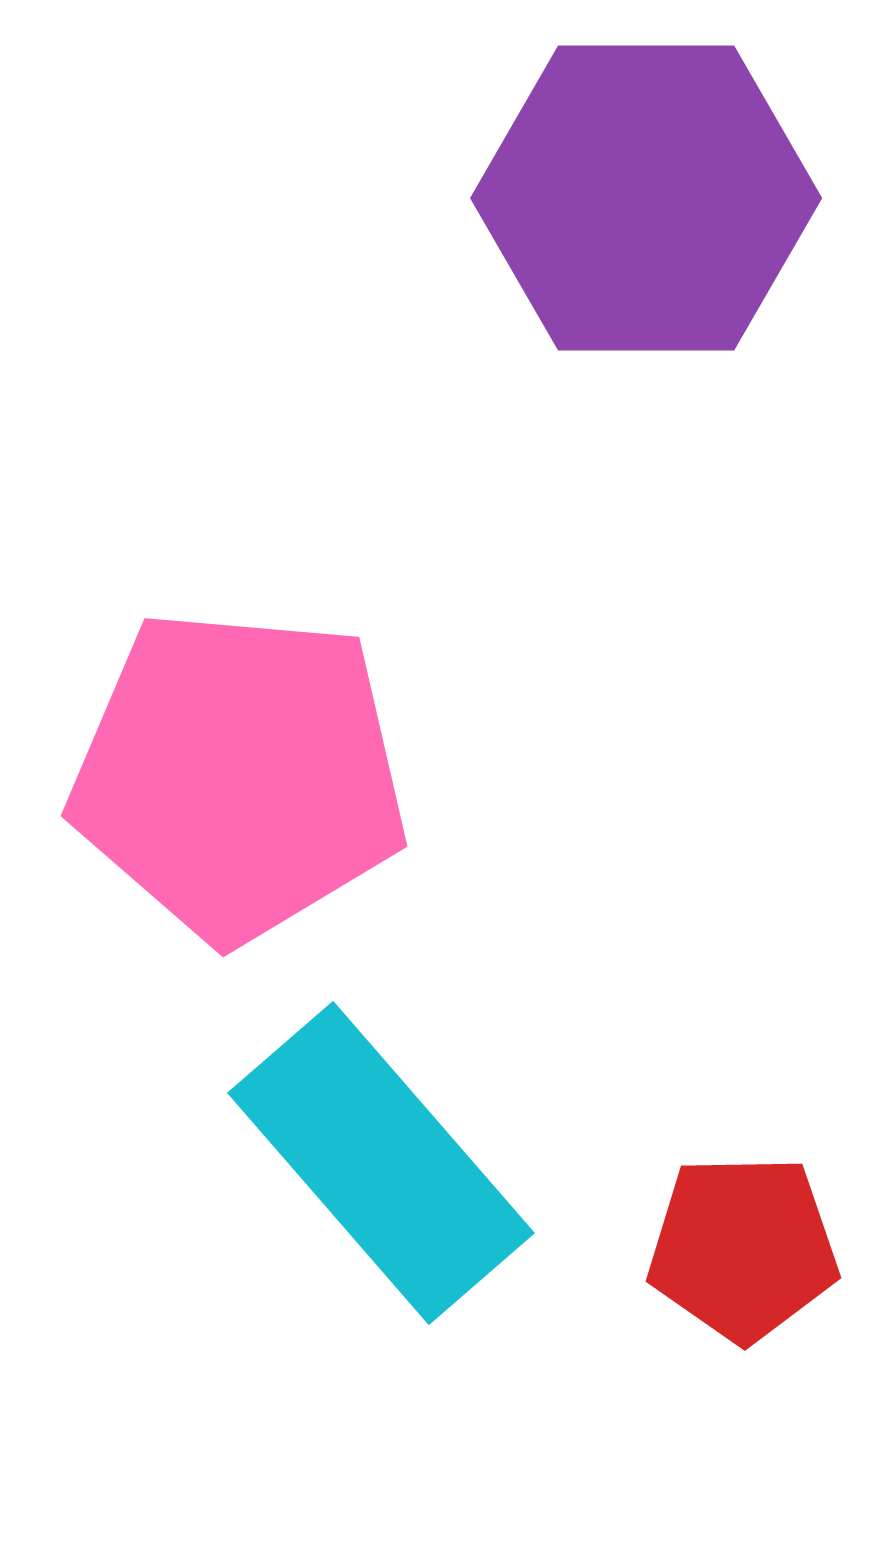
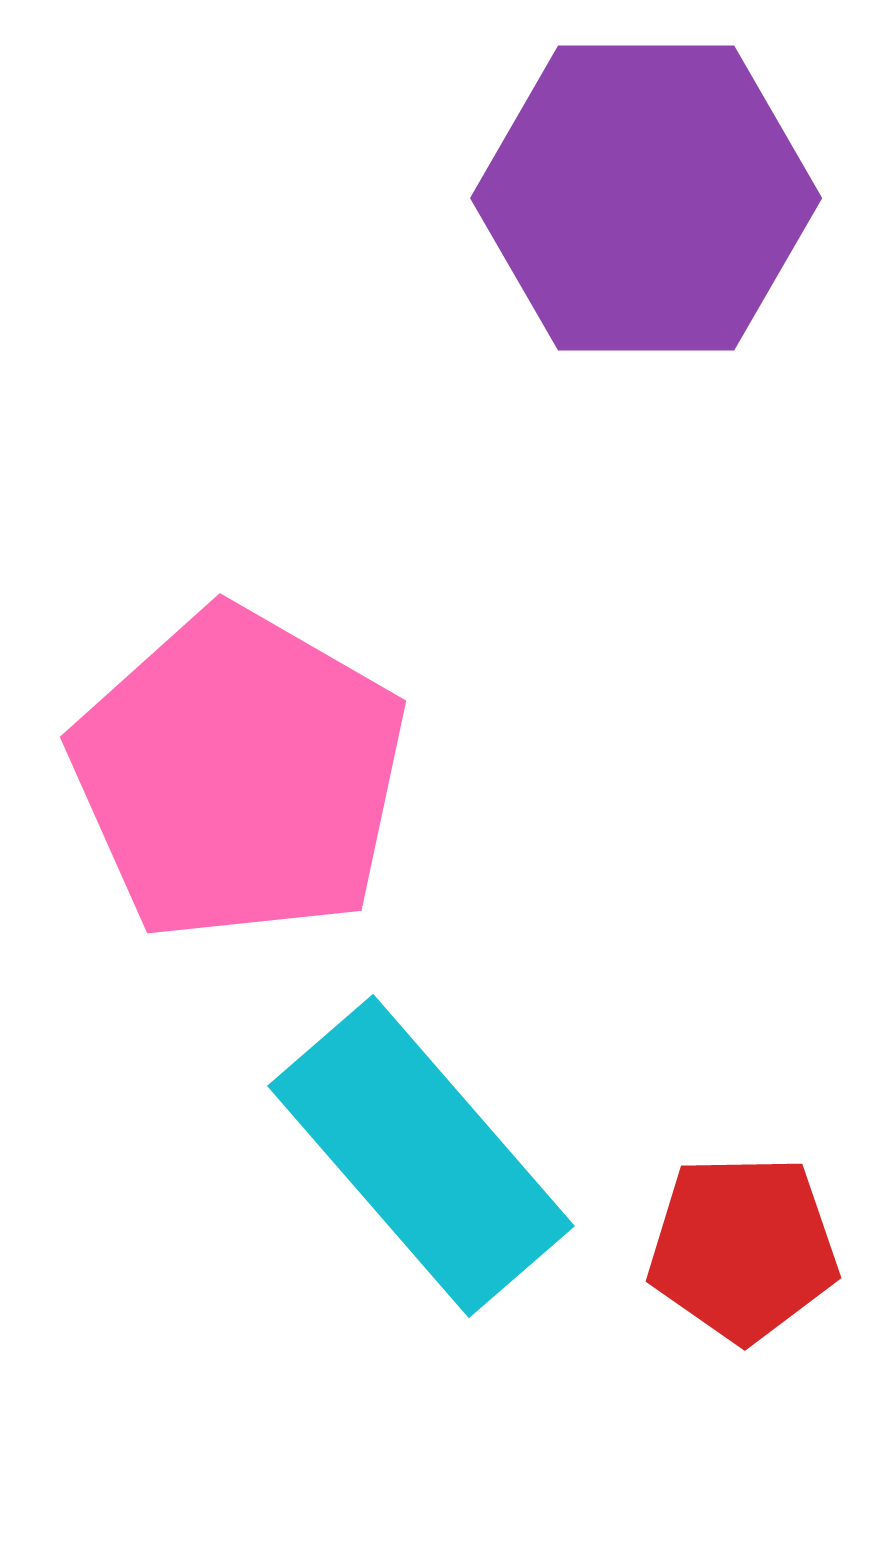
pink pentagon: rotated 25 degrees clockwise
cyan rectangle: moved 40 px right, 7 px up
